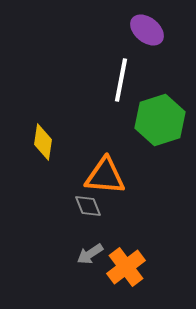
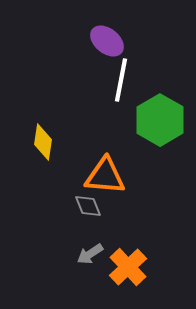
purple ellipse: moved 40 px left, 11 px down
green hexagon: rotated 12 degrees counterclockwise
orange cross: moved 2 px right; rotated 6 degrees counterclockwise
